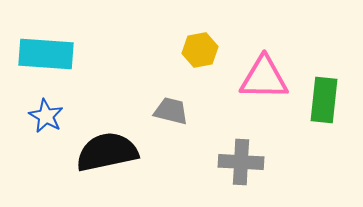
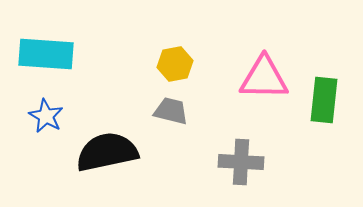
yellow hexagon: moved 25 px left, 14 px down
